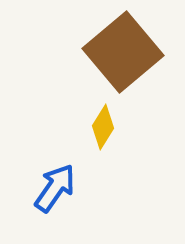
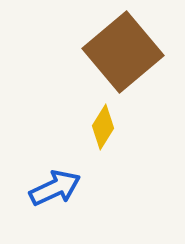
blue arrow: rotated 30 degrees clockwise
